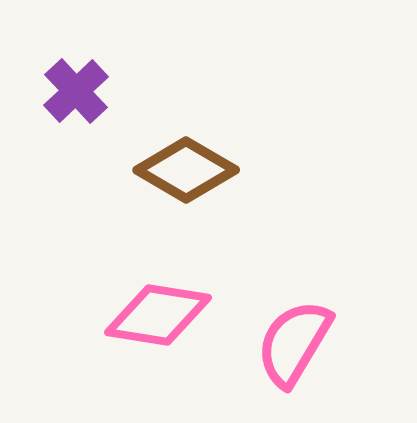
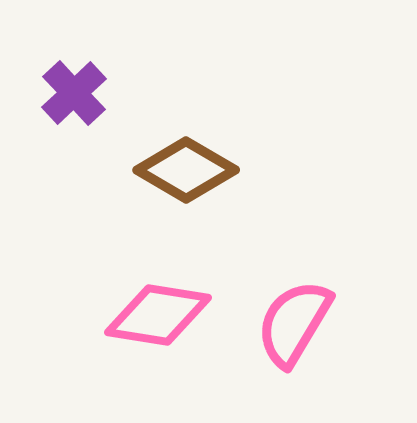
purple cross: moved 2 px left, 2 px down
pink semicircle: moved 20 px up
